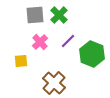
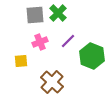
green cross: moved 1 px left, 2 px up
pink cross: rotated 21 degrees clockwise
green hexagon: moved 2 px down
brown cross: moved 2 px left, 1 px up
